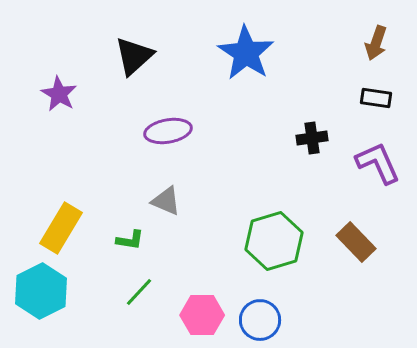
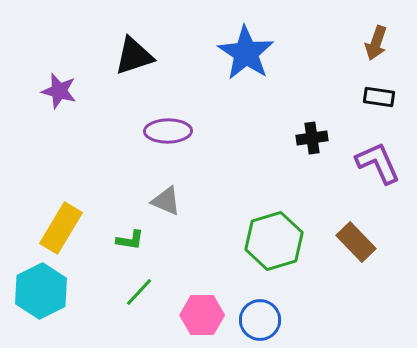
black triangle: rotated 24 degrees clockwise
purple star: moved 3 px up; rotated 15 degrees counterclockwise
black rectangle: moved 3 px right, 1 px up
purple ellipse: rotated 9 degrees clockwise
